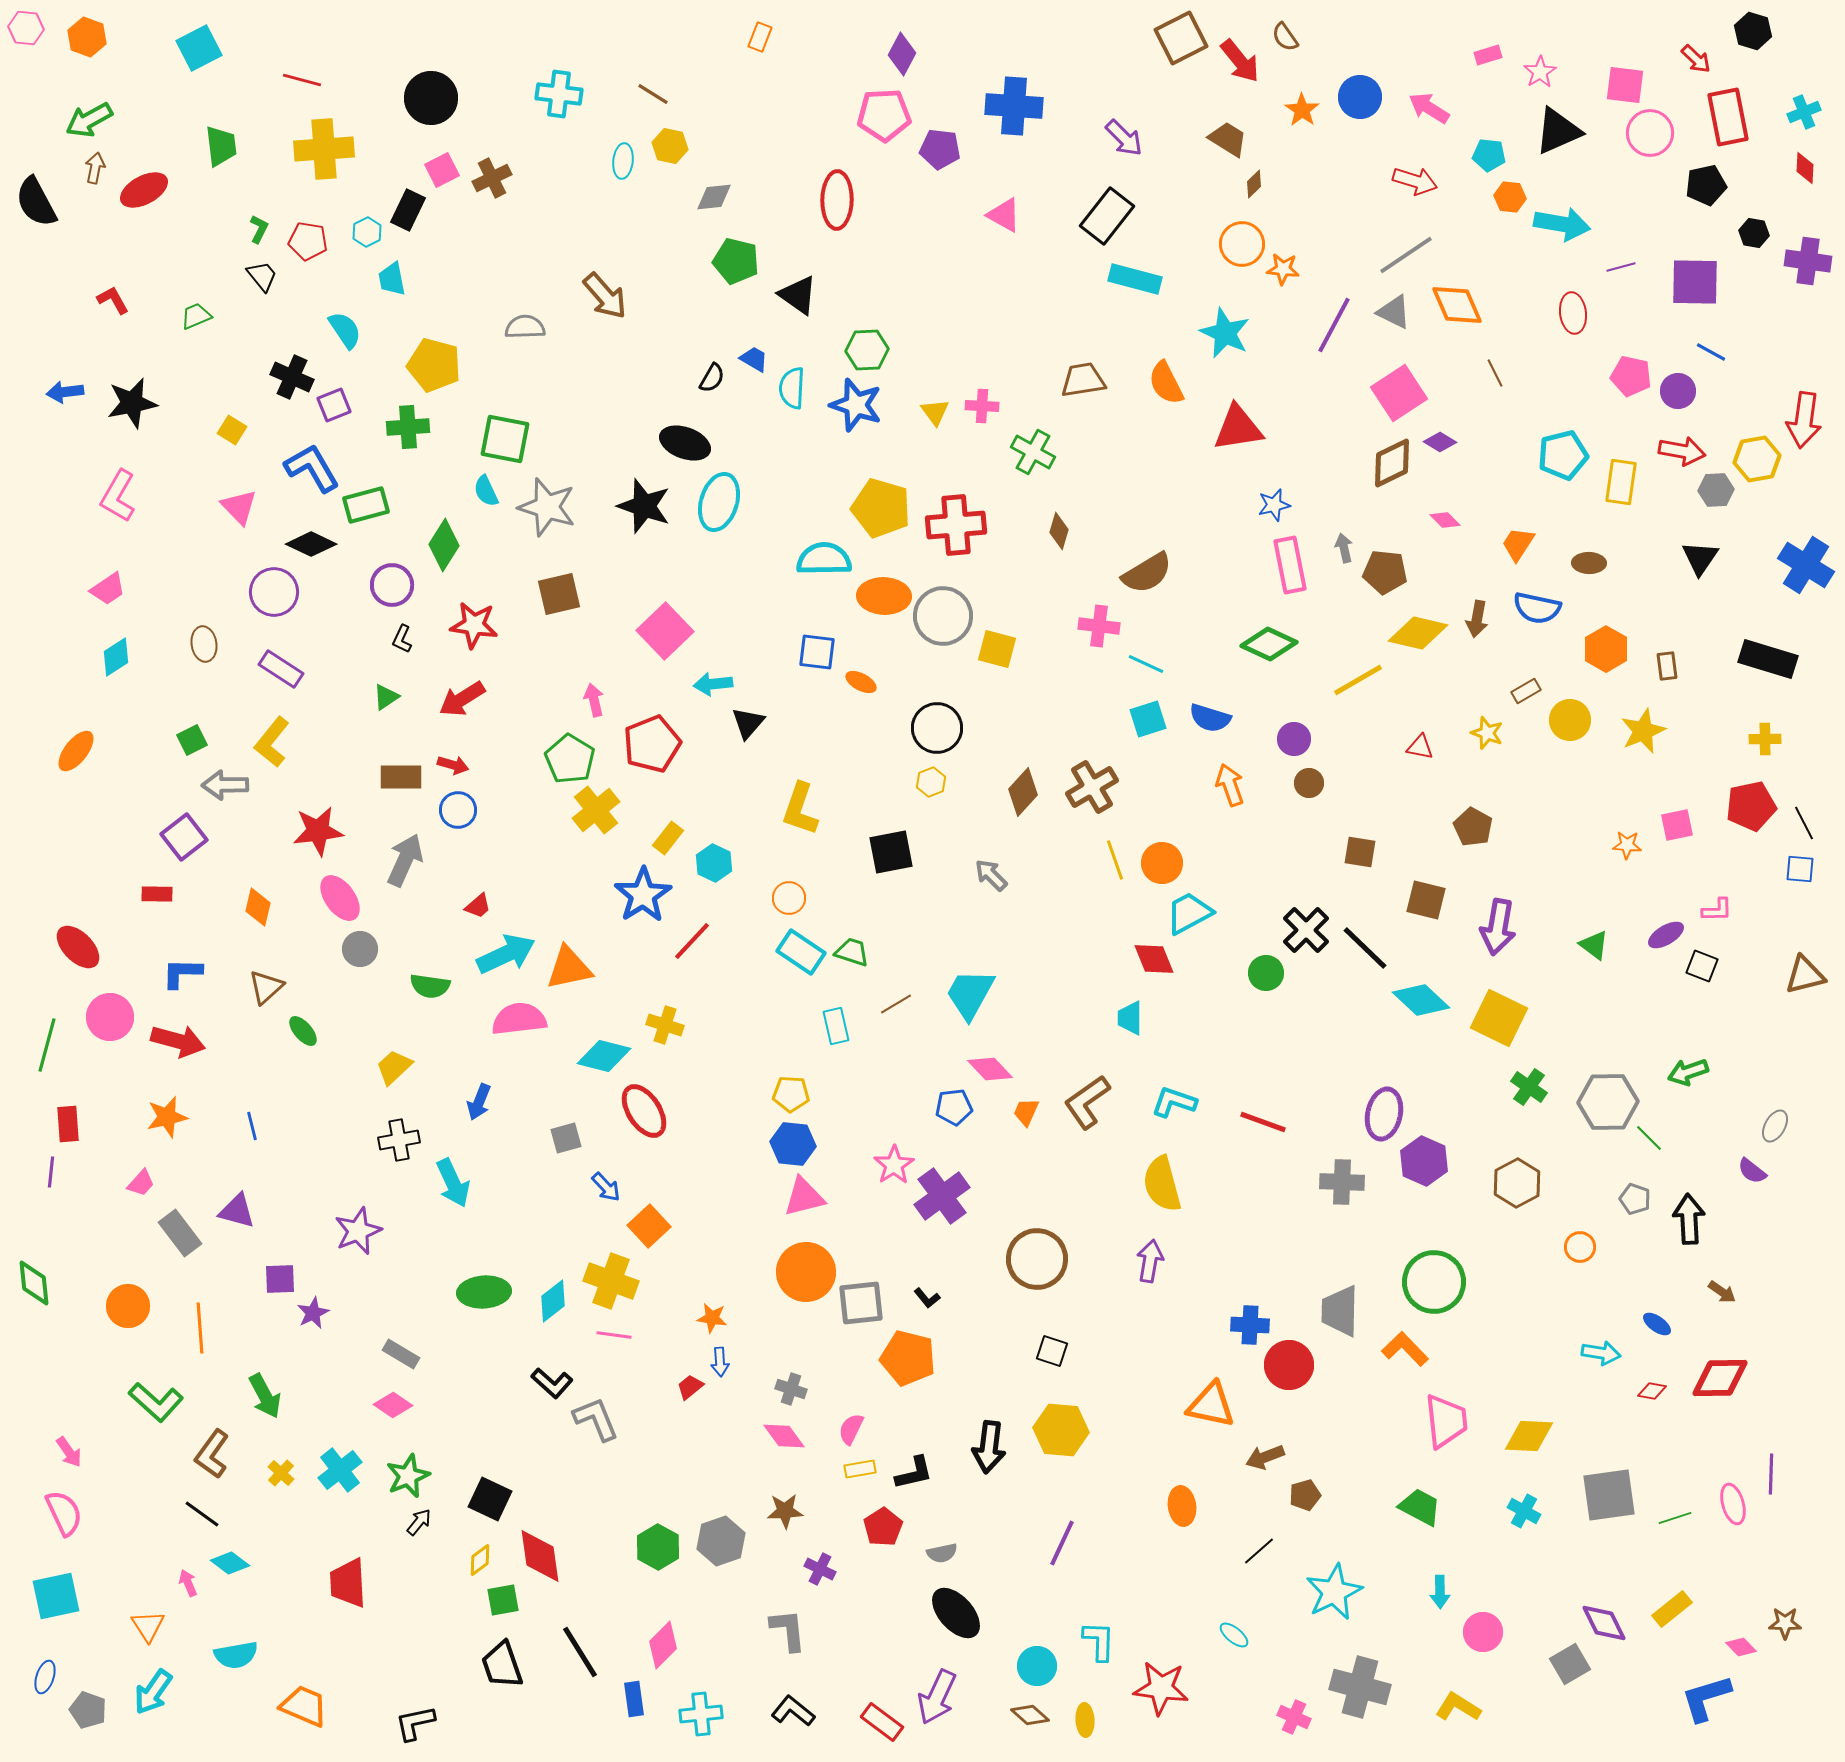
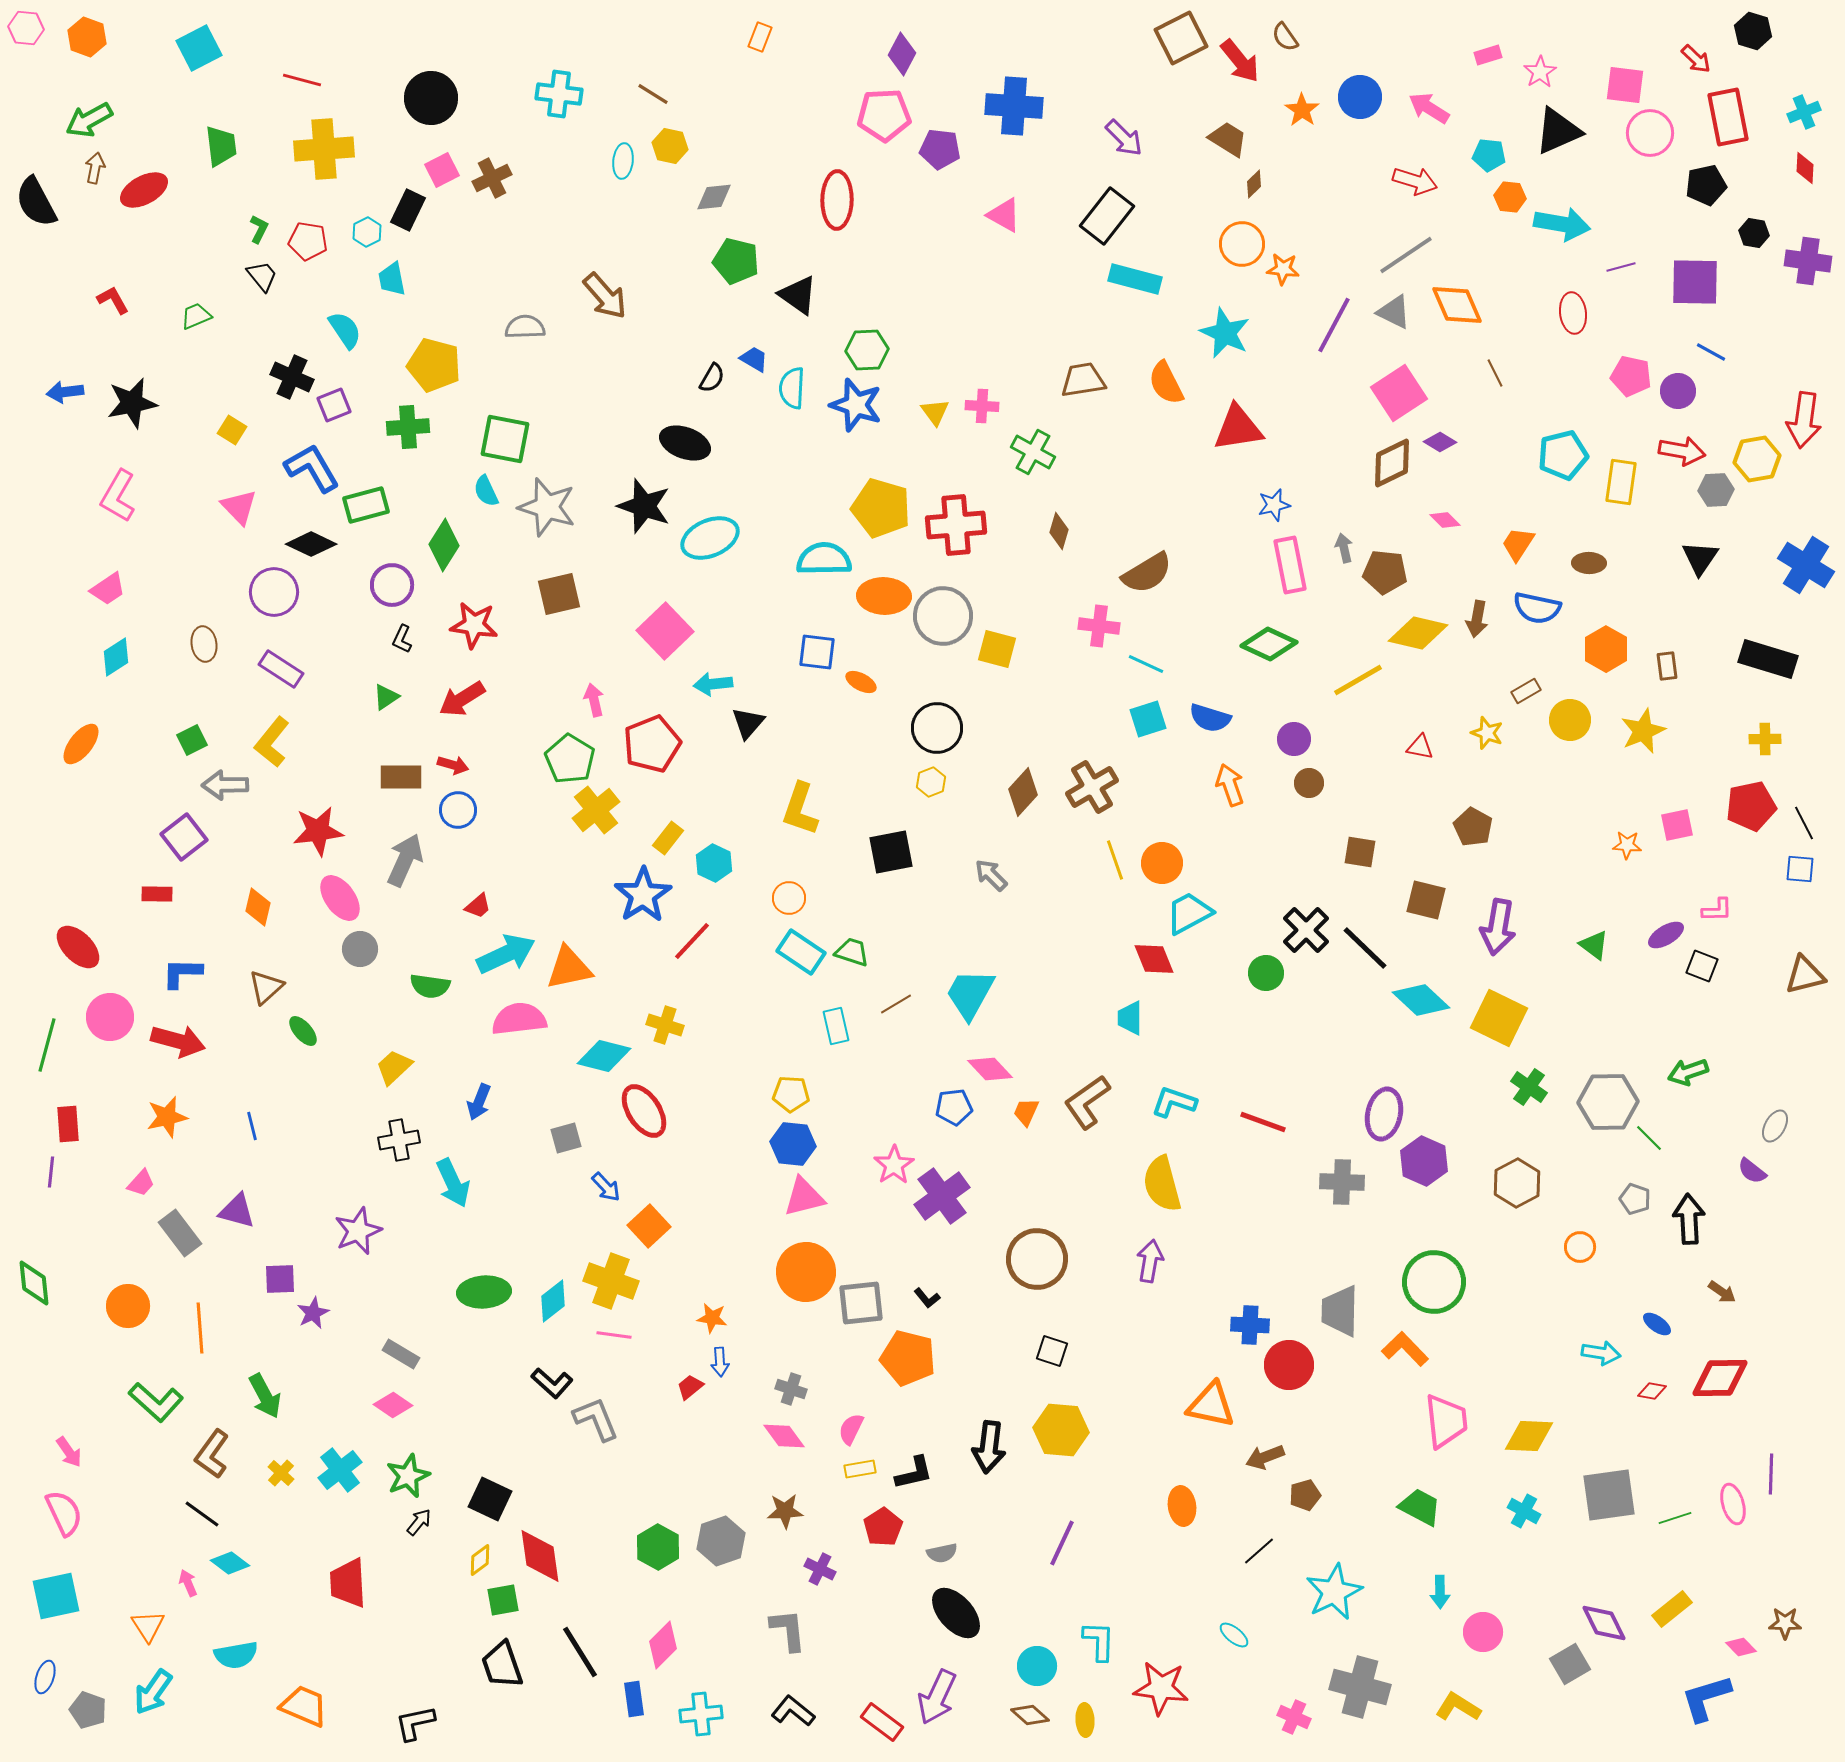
cyan ellipse at (719, 502): moved 9 px left, 36 px down; rotated 50 degrees clockwise
orange ellipse at (76, 751): moved 5 px right, 7 px up
